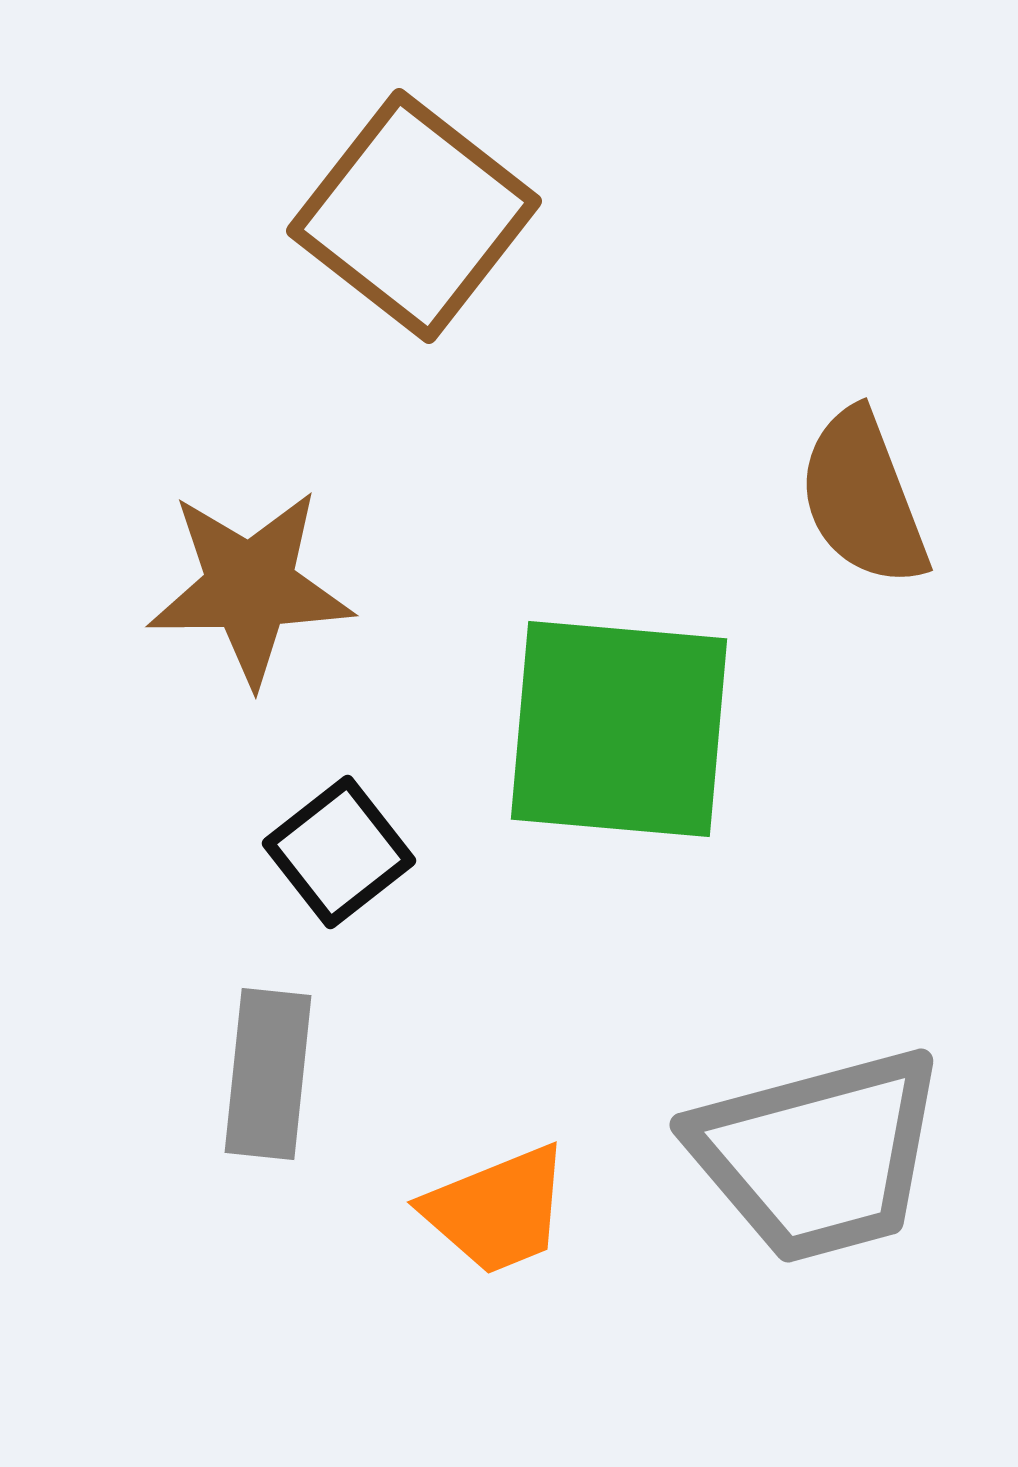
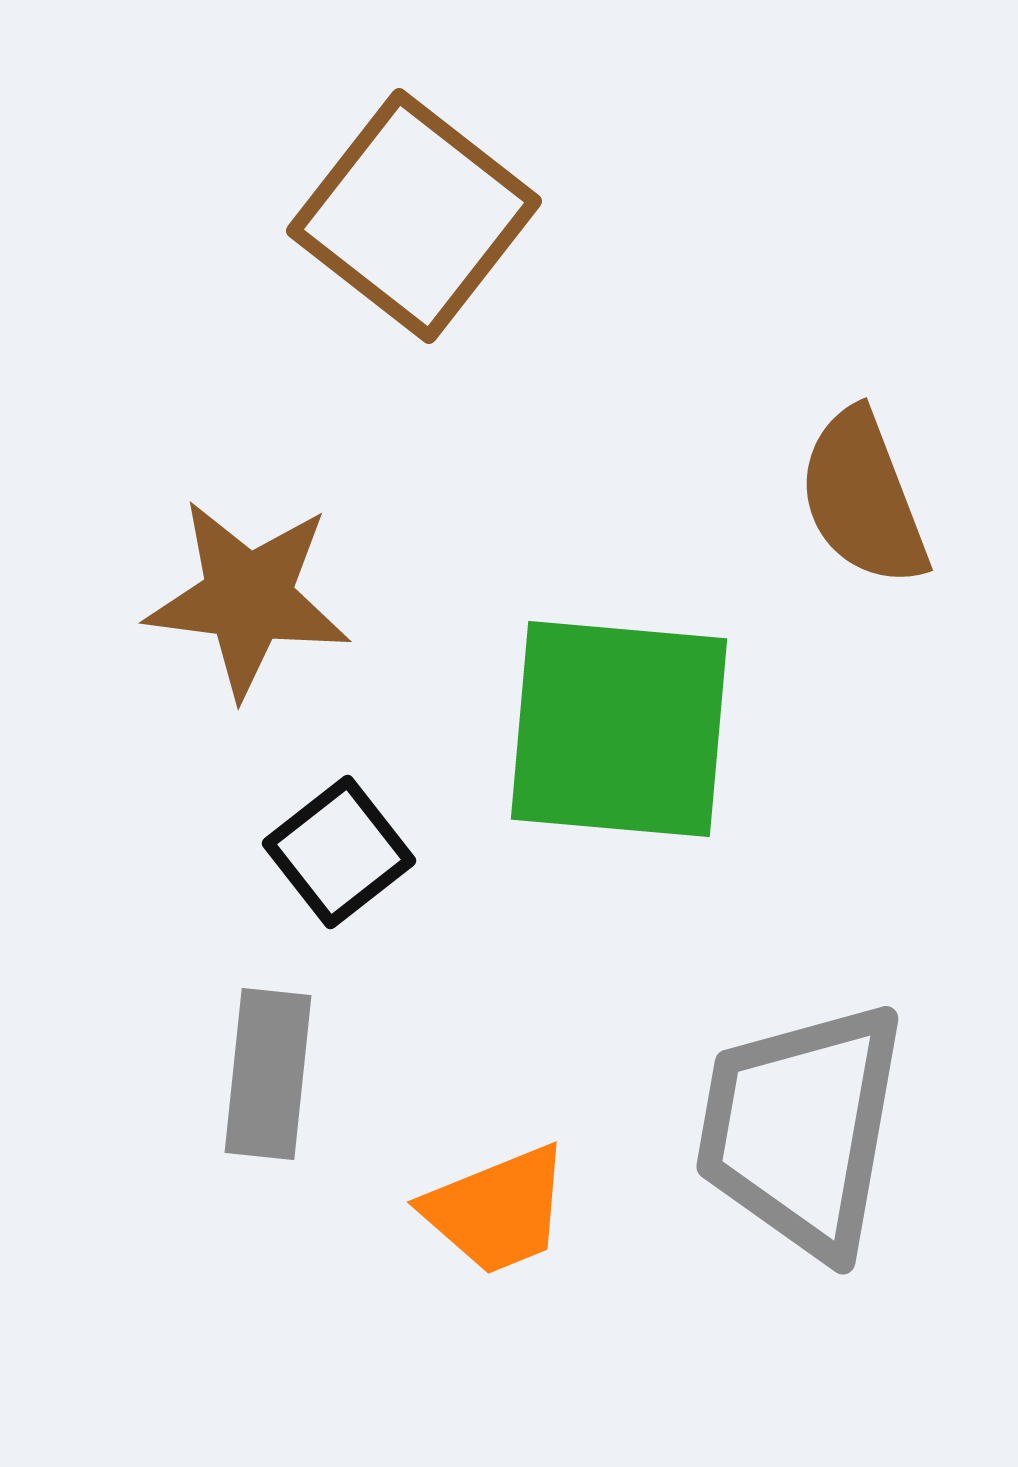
brown star: moved 2 px left, 11 px down; rotated 8 degrees clockwise
gray trapezoid: moved 17 px left, 26 px up; rotated 115 degrees clockwise
